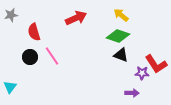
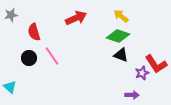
yellow arrow: moved 1 px down
black circle: moved 1 px left, 1 px down
purple star: rotated 24 degrees counterclockwise
cyan triangle: rotated 24 degrees counterclockwise
purple arrow: moved 2 px down
